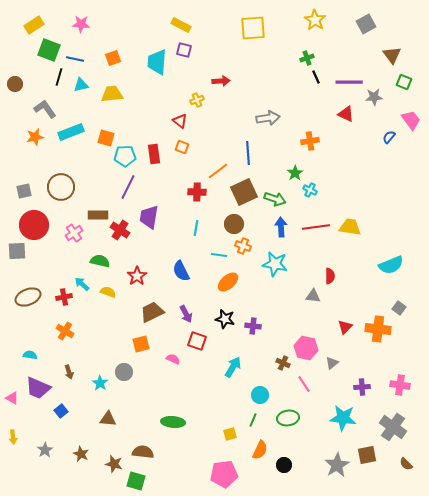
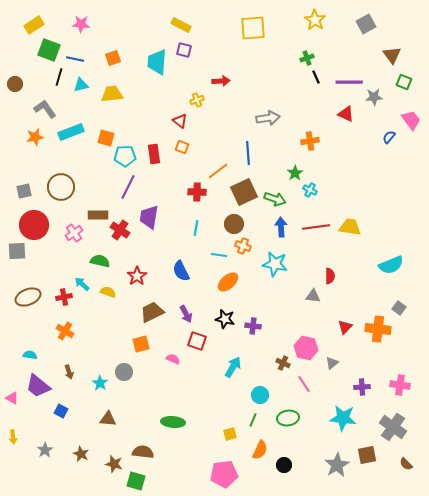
purple trapezoid at (38, 388): moved 2 px up; rotated 16 degrees clockwise
blue square at (61, 411): rotated 24 degrees counterclockwise
